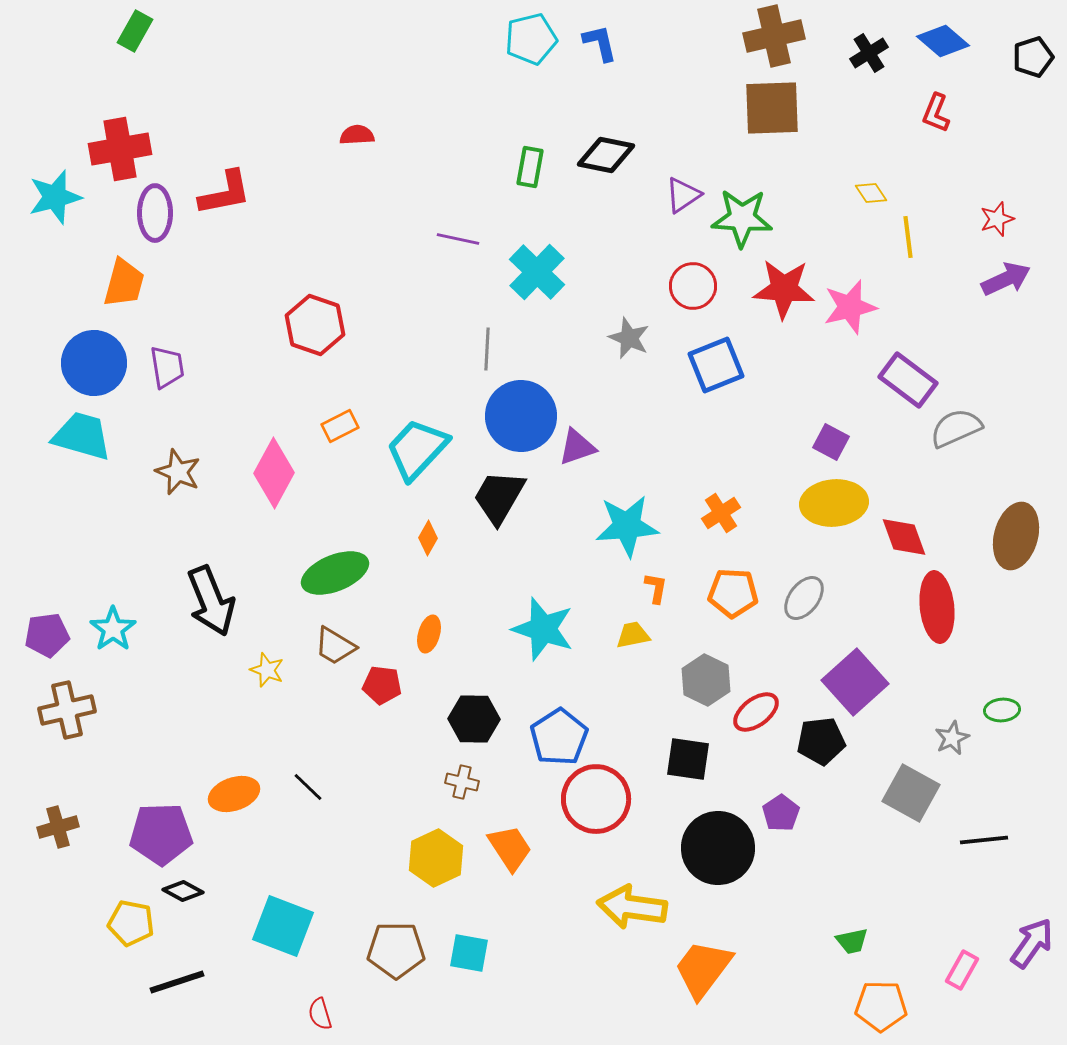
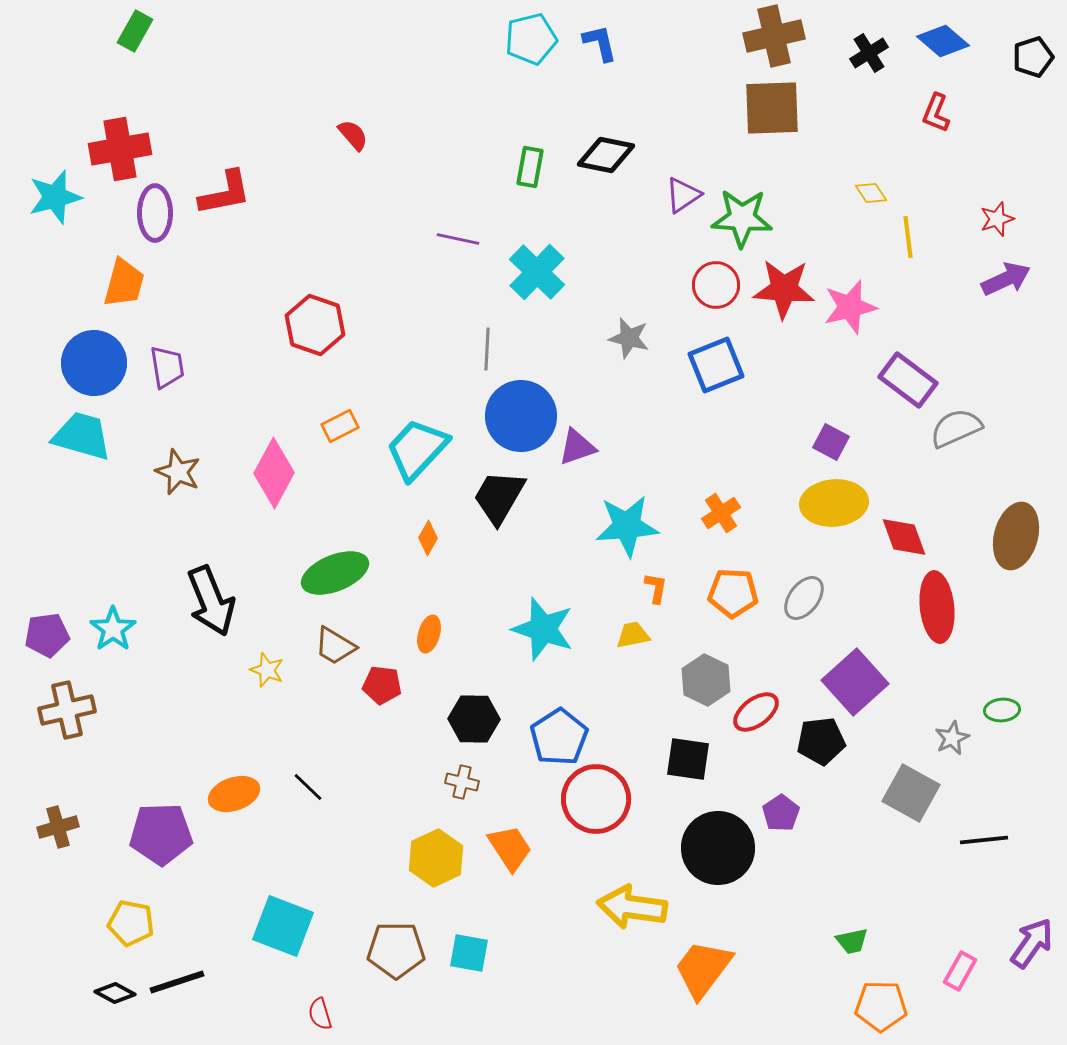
red semicircle at (357, 135): moved 4 px left; rotated 52 degrees clockwise
red circle at (693, 286): moved 23 px right, 1 px up
gray star at (629, 338): rotated 9 degrees counterclockwise
black diamond at (183, 891): moved 68 px left, 102 px down
pink rectangle at (962, 970): moved 2 px left, 1 px down
